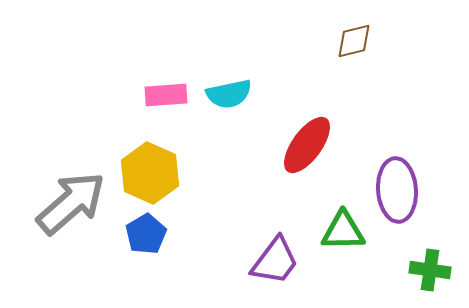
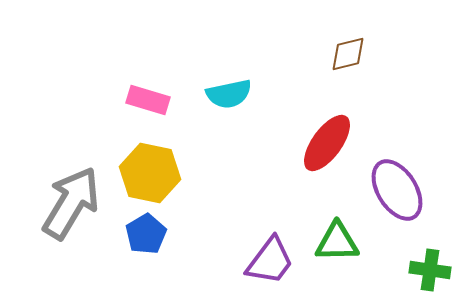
brown diamond: moved 6 px left, 13 px down
pink rectangle: moved 18 px left, 5 px down; rotated 21 degrees clockwise
red ellipse: moved 20 px right, 2 px up
yellow hexagon: rotated 12 degrees counterclockwise
purple ellipse: rotated 28 degrees counterclockwise
gray arrow: rotated 18 degrees counterclockwise
green triangle: moved 6 px left, 11 px down
purple trapezoid: moved 5 px left
